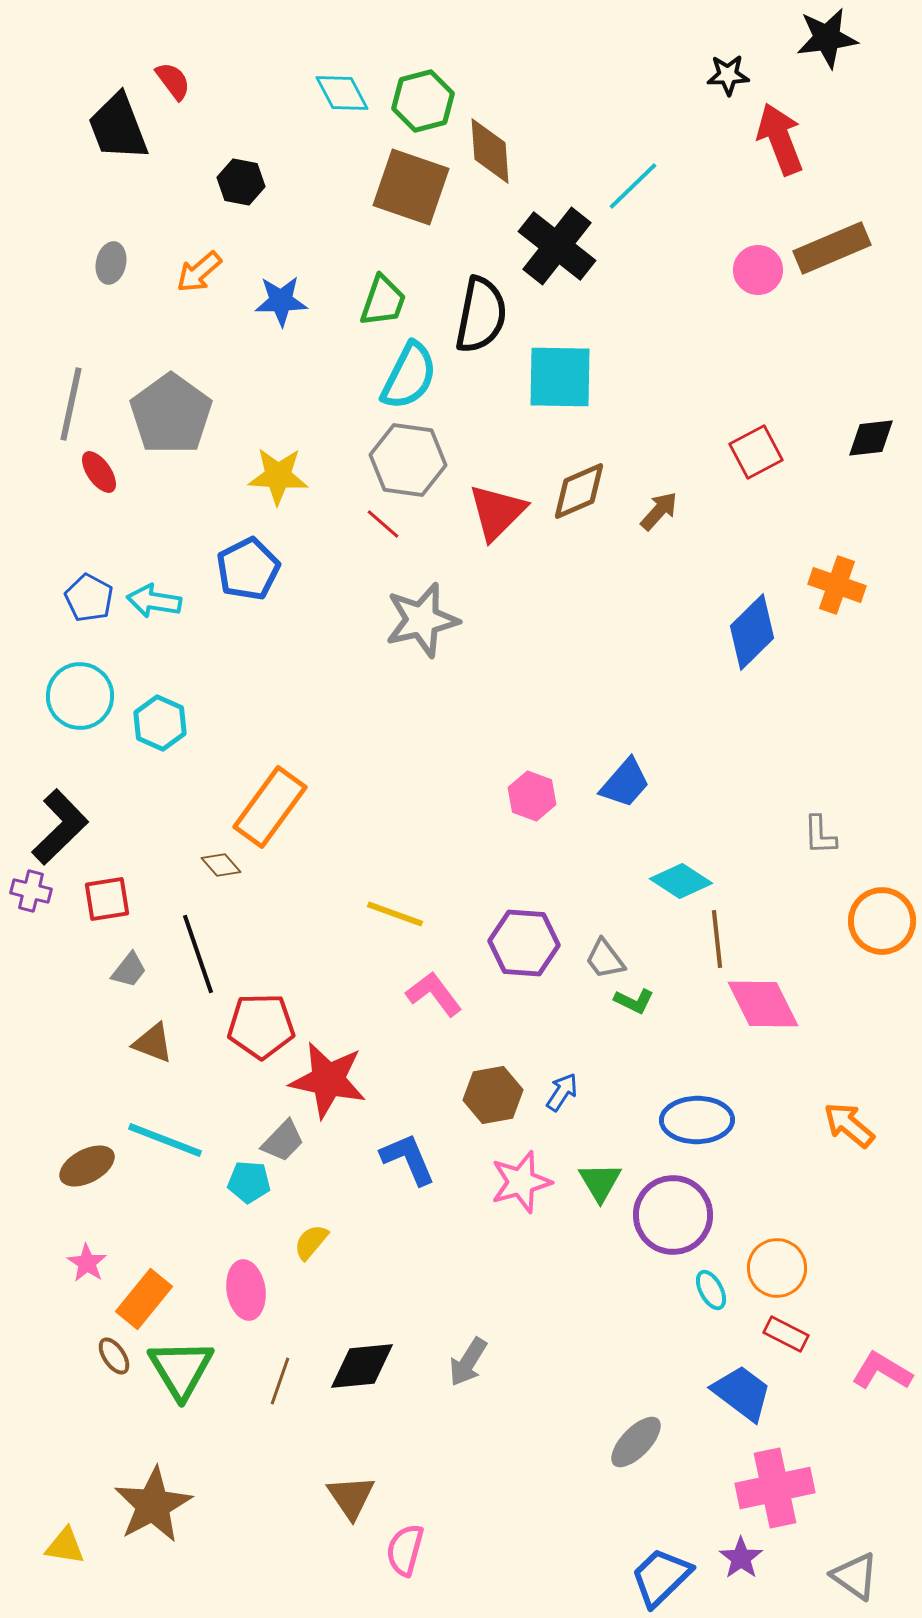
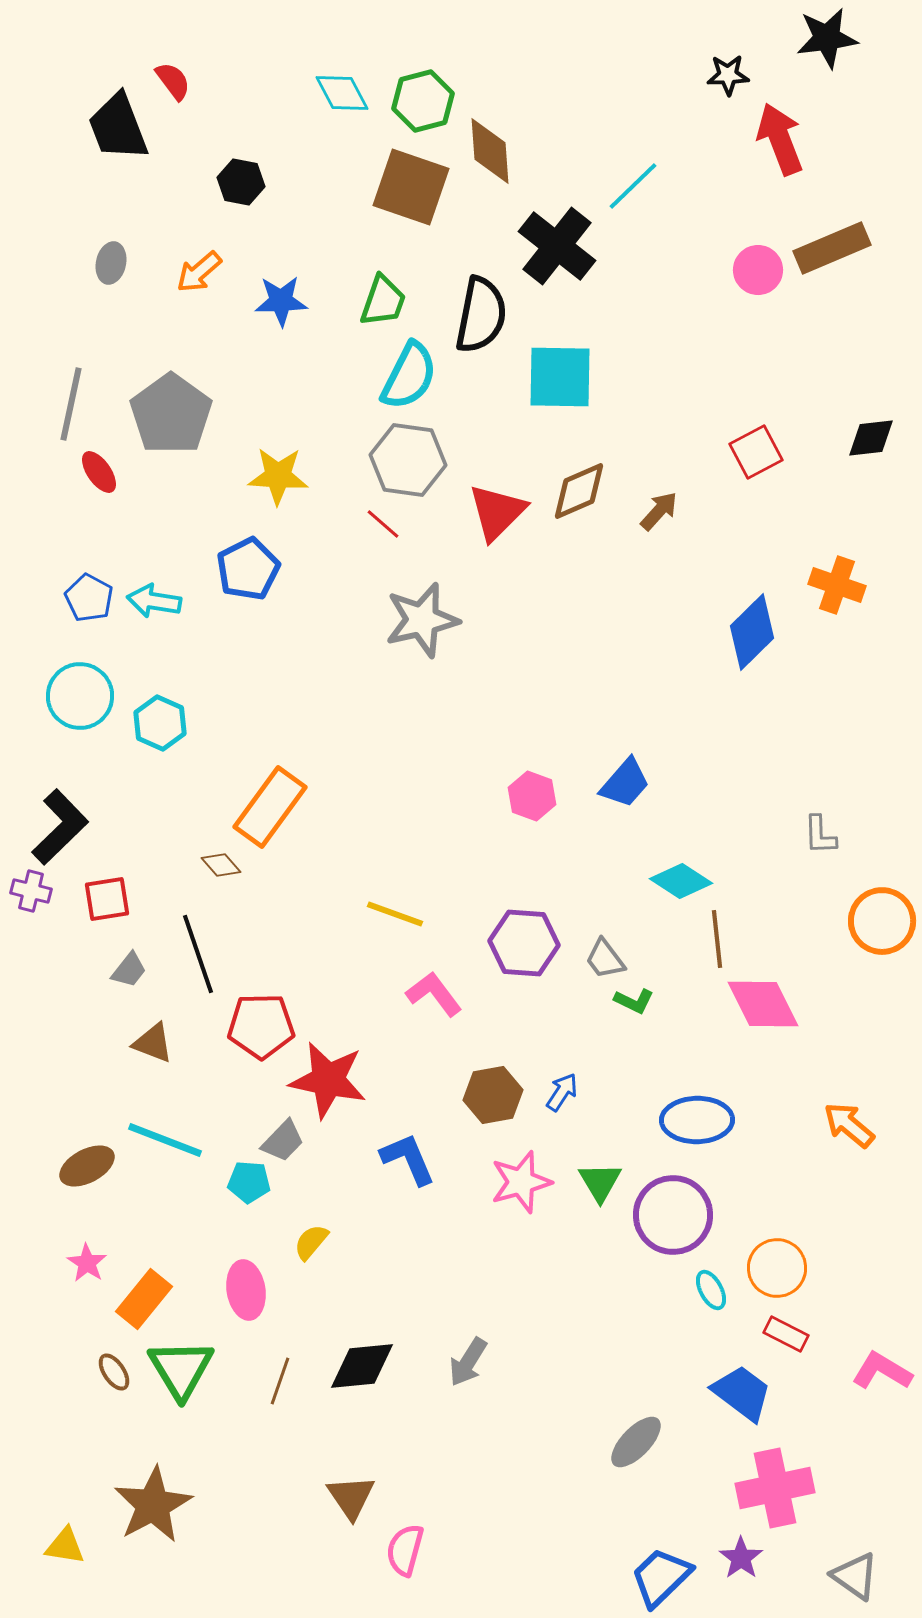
brown ellipse at (114, 1356): moved 16 px down
